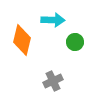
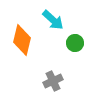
cyan arrow: rotated 40 degrees clockwise
green circle: moved 1 px down
